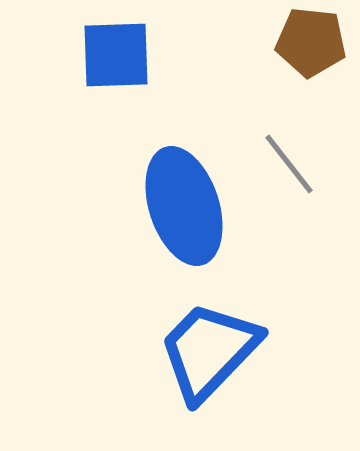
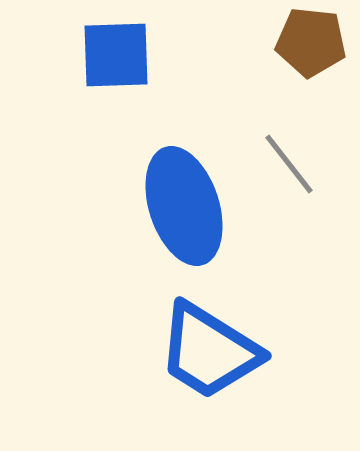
blue trapezoid: rotated 102 degrees counterclockwise
